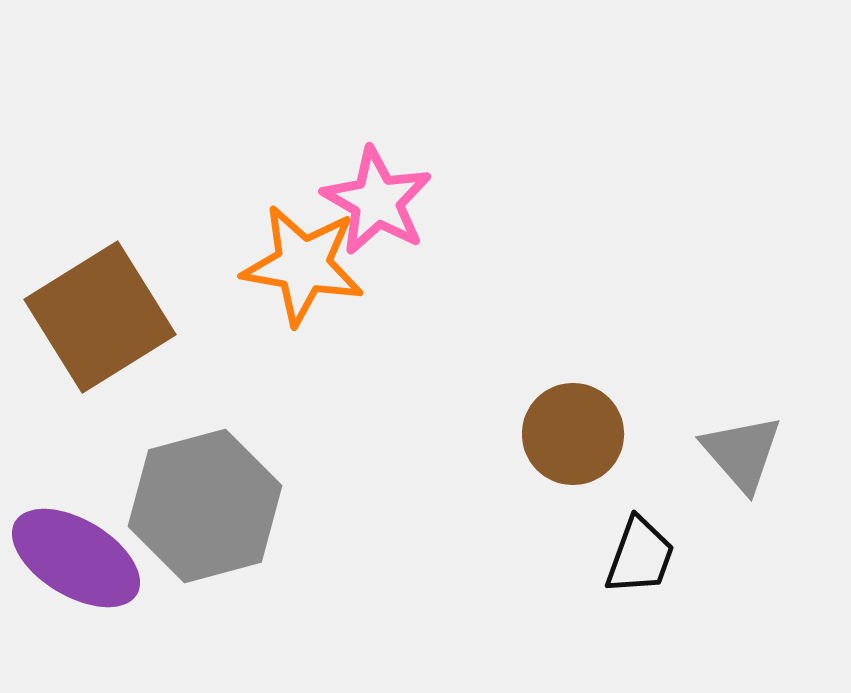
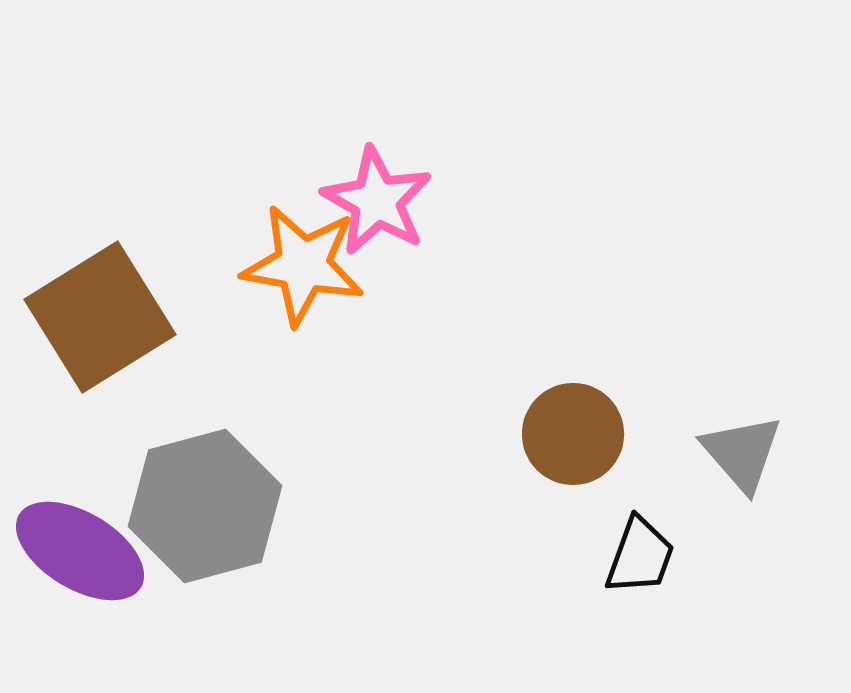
purple ellipse: moved 4 px right, 7 px up
